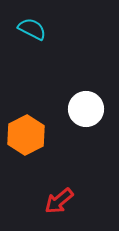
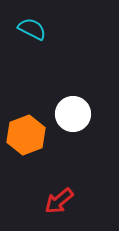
white circle: moved 13 px left, 5 px down
orange hexagon: rotated 6 degrees clockwise
